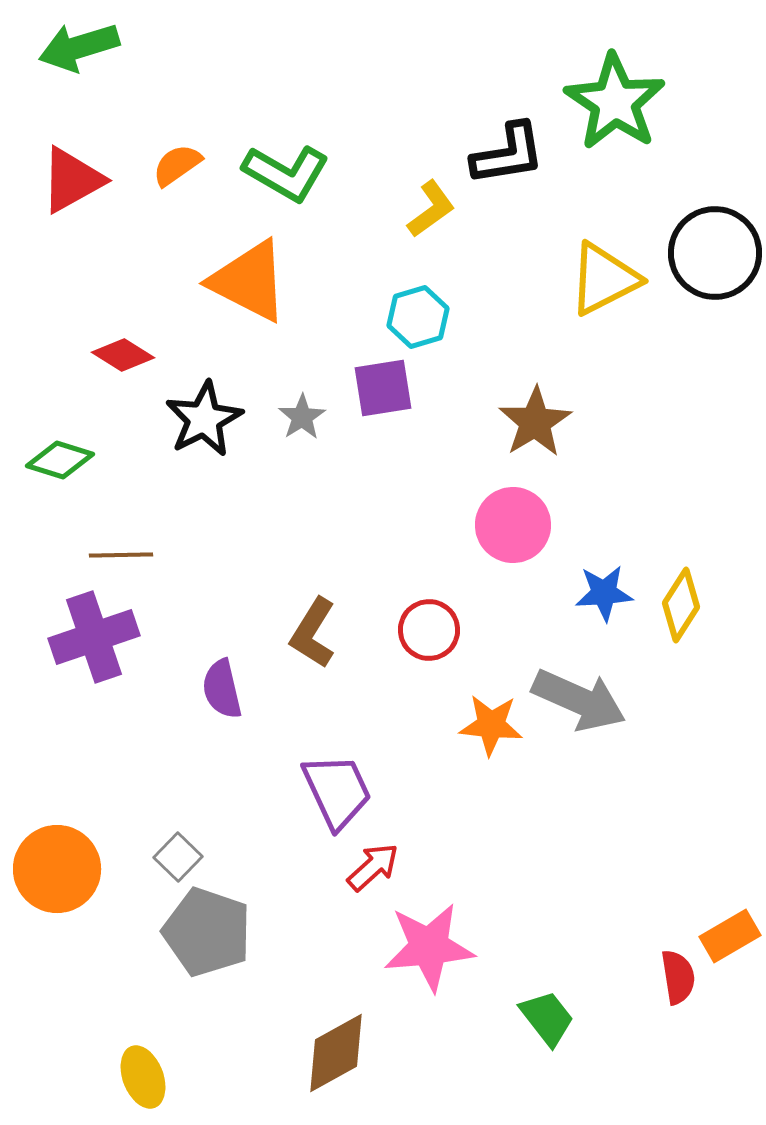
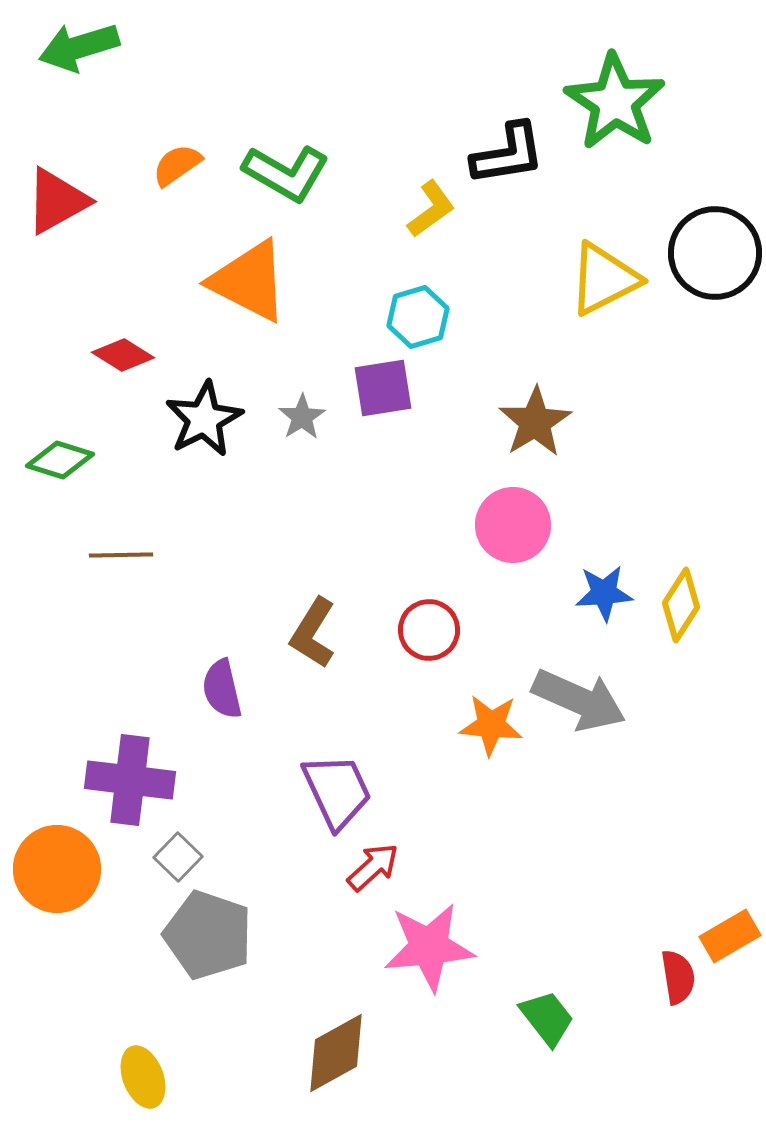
red triangle: moved 15 px left, 21 px down
purple cross: moved 36 px right, 143 px down; rotated 26 degrees clockwise
gray pentagon: moved 1 px right, 3 px down
